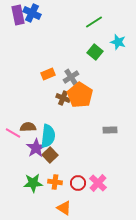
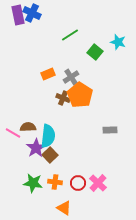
green line: moved 24 px left, 13 px down
green star: rotated 12 degrees clockwise
